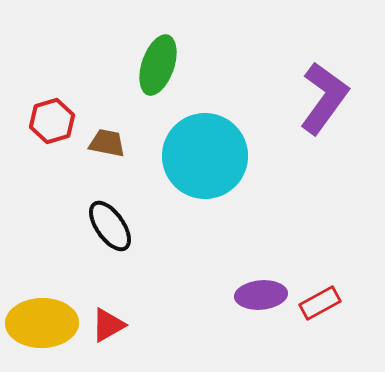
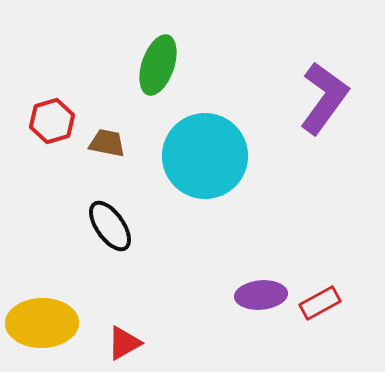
red triangle: moved 16 px right, 18 px down
